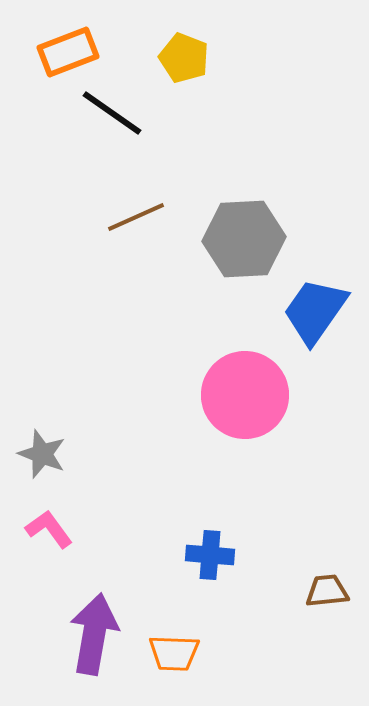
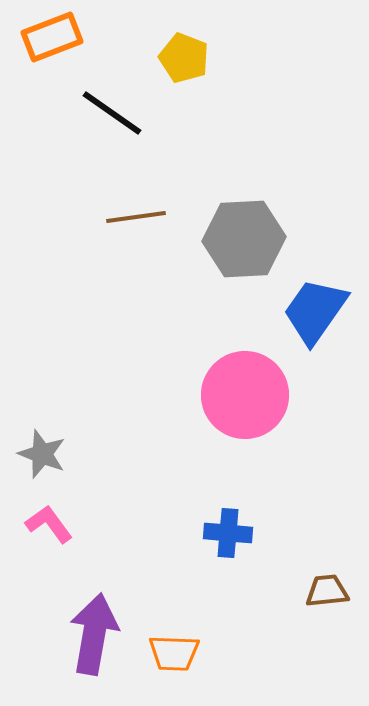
orange rectangle: moved 16 px left, 15 px up
brown line: rotated 16 degrees clockwise
pink L-shape: moved 5 px up
blue cross: moved 18 px right, 22 px up
